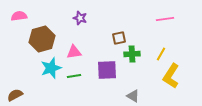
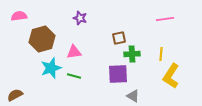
yellow line: rotated 24 degrees counterclockwise
purple square: moved 11 px right, 4 px down
green line: rotated 24 degrees clockwise
